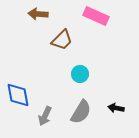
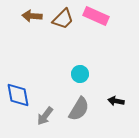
brown arrow: moved 6 px left, 2 px down
brown trapezoid: moved 1 px right, 21 px up
black arrow: moved 7 px up
gray semicircle: moved 2 px left, 3 px up
gray arrow: rotated 12 degrees clockwise
